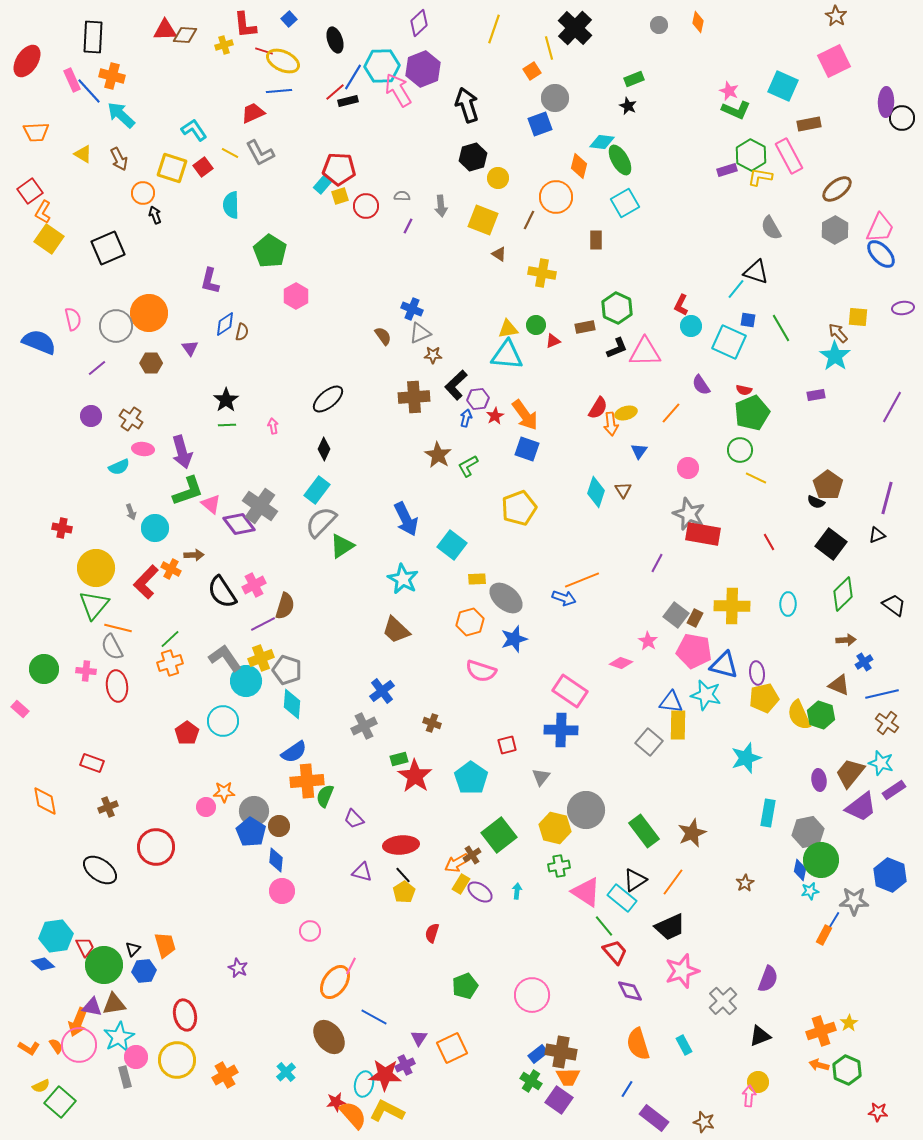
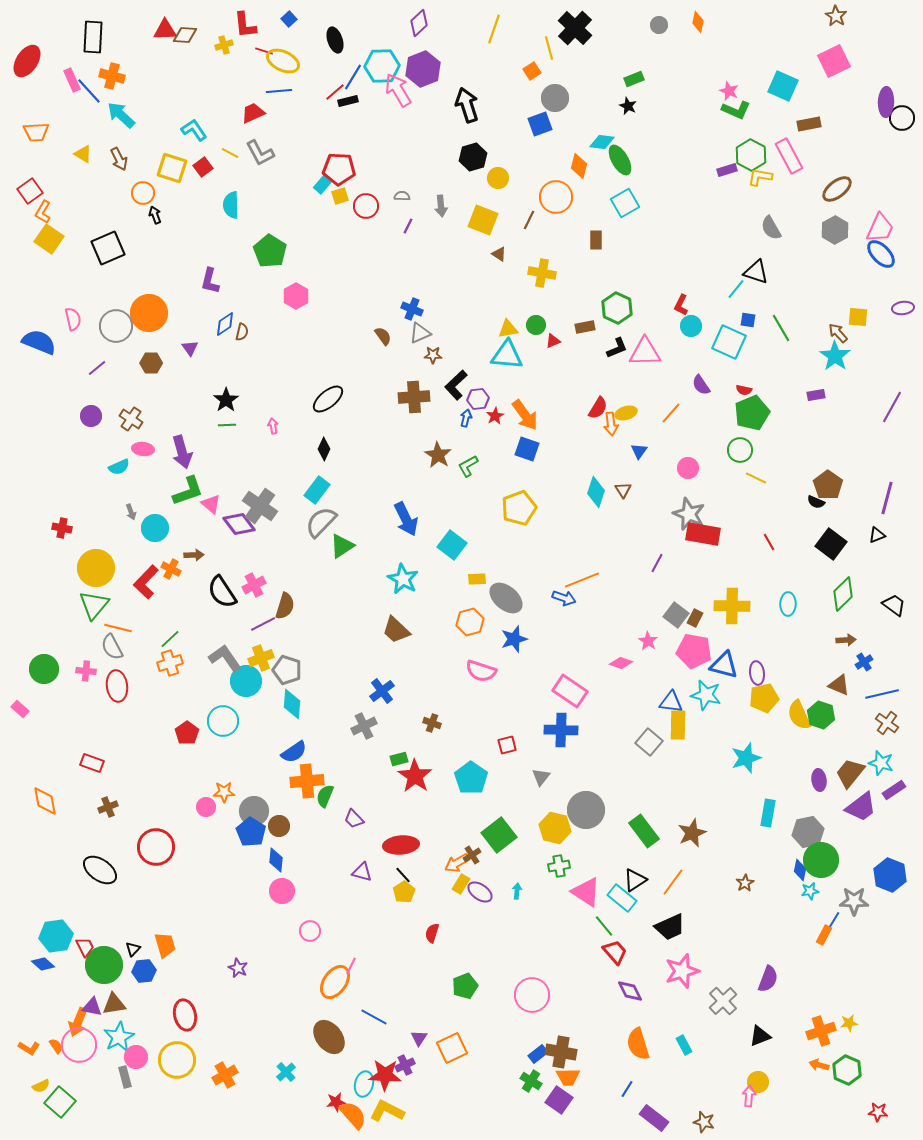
yellow star at (849, 1023): rotated 24 degrees clockwise
